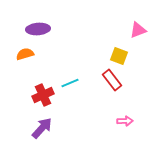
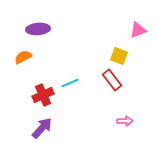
orange semicircle: moved 2 px left, 3 px down; rotated 12 degrees counterclockwise
